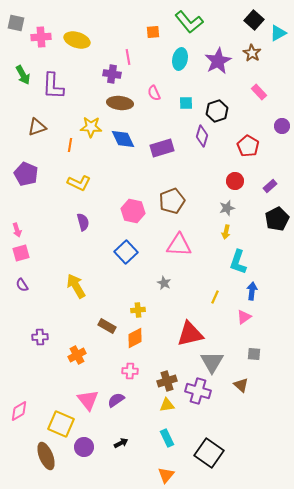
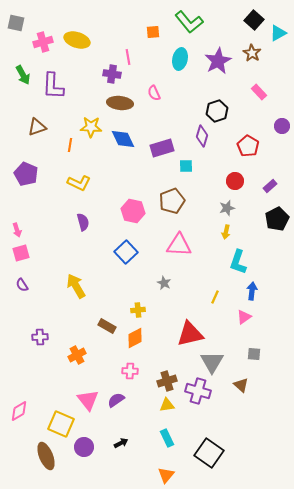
pink cross at (41, 37): moved 2 px right, 5 px down; rotated 12 degrees counterclockwise
cyan square at (186, 103): moved 63 px down
